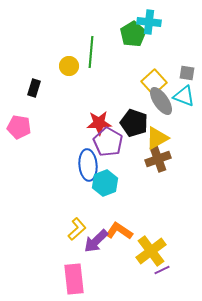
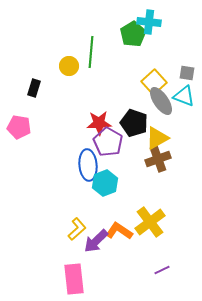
yellow cross: moved 1 px left, 29 px up
